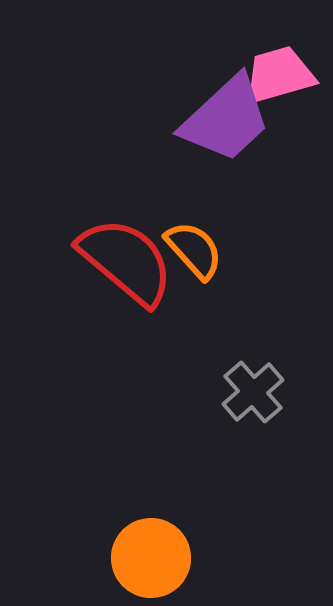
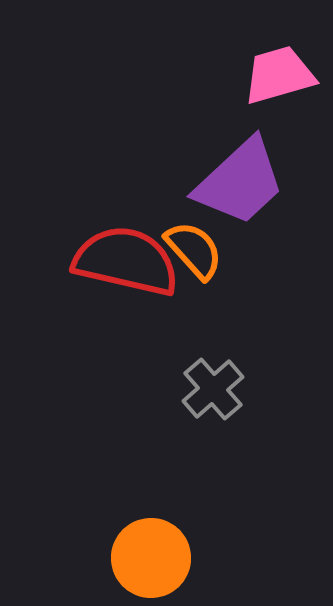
purple trapezoid: moved 14 px right, 63 px down
red semicircle: rotated 27 degrees counterclockwise
gray cross: moved 40 px left, 3 px up
